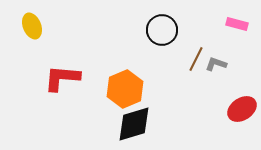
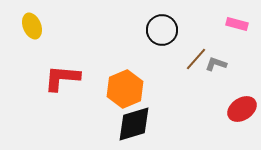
brown line: rotated 15 degrees clockwise
